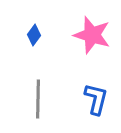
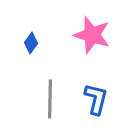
blue diamond: moved 3 px left, 8 px down
gray line: moved 12 px right
